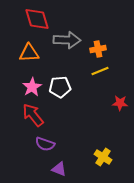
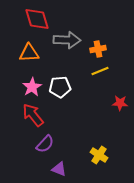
purple semicircle: rotated 66 degrees counterclockwise
yellow cross: moved 4 px left, 2 px up
